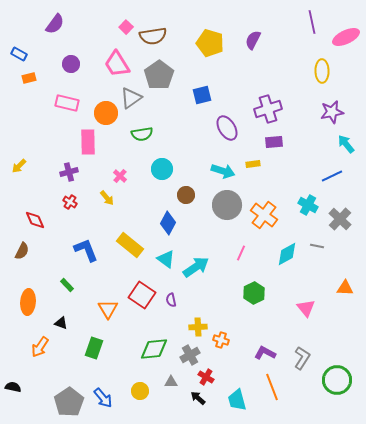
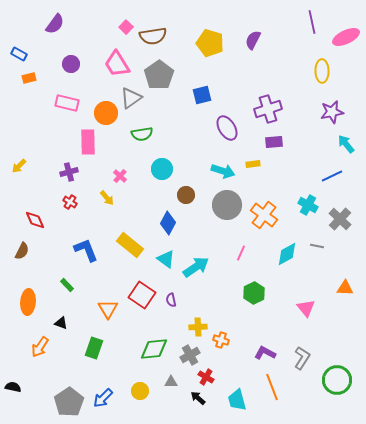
blue arrow at (103, 398): rotated 85 degrees clockwise
